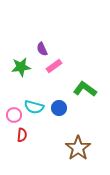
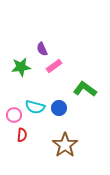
cyan semicircle: moved 1 px right
brown star: moved 13 px left, 3 px up
